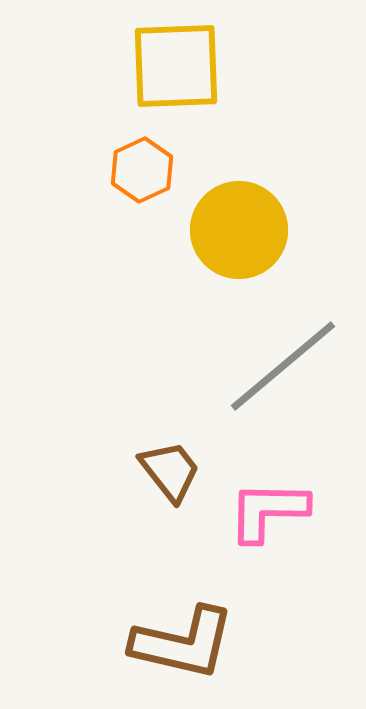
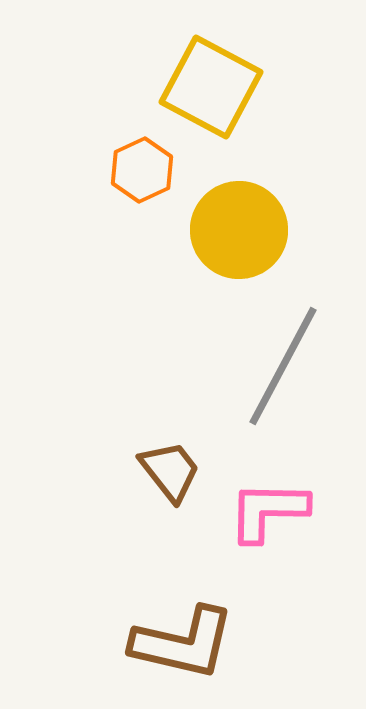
yellow square: moved 35 px right, 21 px down; rotated 30 degrees clockwise
gray line: rotated 22 degrees counterclockwise
